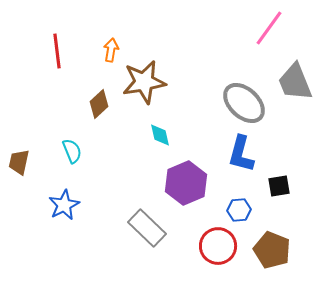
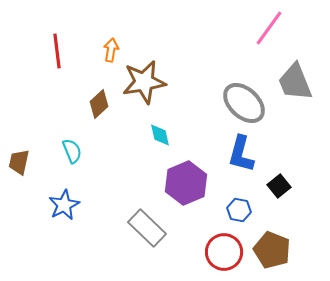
black square: rotated 30 degrees counterclockwise
blue hexagon: rotated 15 degrees clockwise
red circle: moved 6 px right, 6 px down
